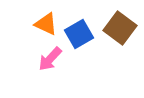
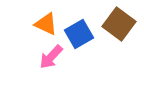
brown square: moved 1 px left, 4 px up
pink arrow: moved 1 px right, 2 px up
